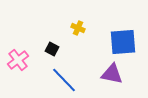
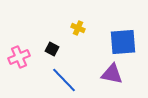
pink cross: moved 1 px right, 3 px up; rotated 15 degrees clockwise
